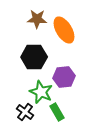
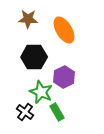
brown star: moved 9 px left
purple hexagon: rotated 20 degrees counterclockwise
